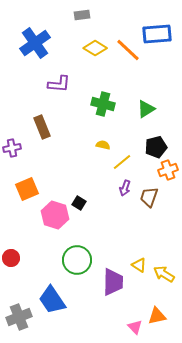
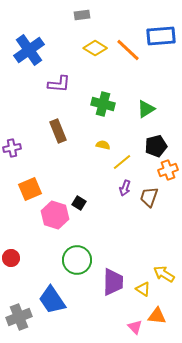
blue rectangle: moved 4 px right, 2 px down
blue cross: moved 6 px left, 7 px down
brown rectangle: moved 16 px right, 4 px down
black pentagon: moved 1 px up
orange square: moved 3 px right
yellow triangle: moved 4 px right, 24 px down
orange triangle: rotated 18 degrees clockwise
